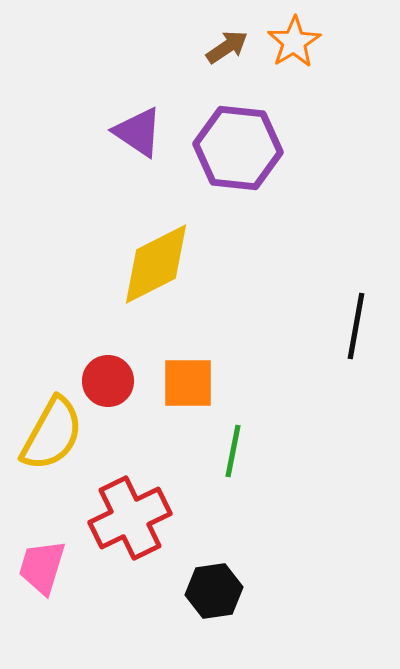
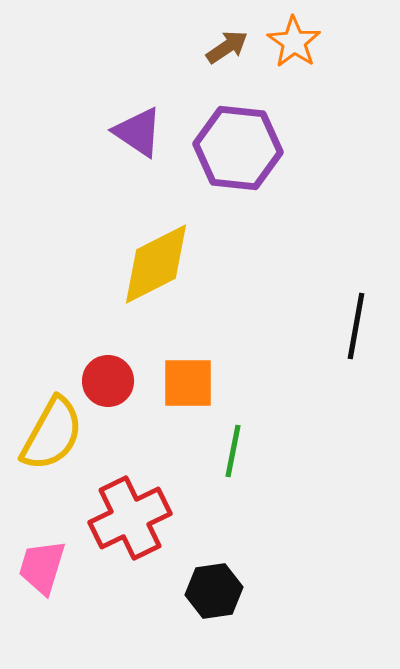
orange star: rotated 6 degrees counterclockwise
